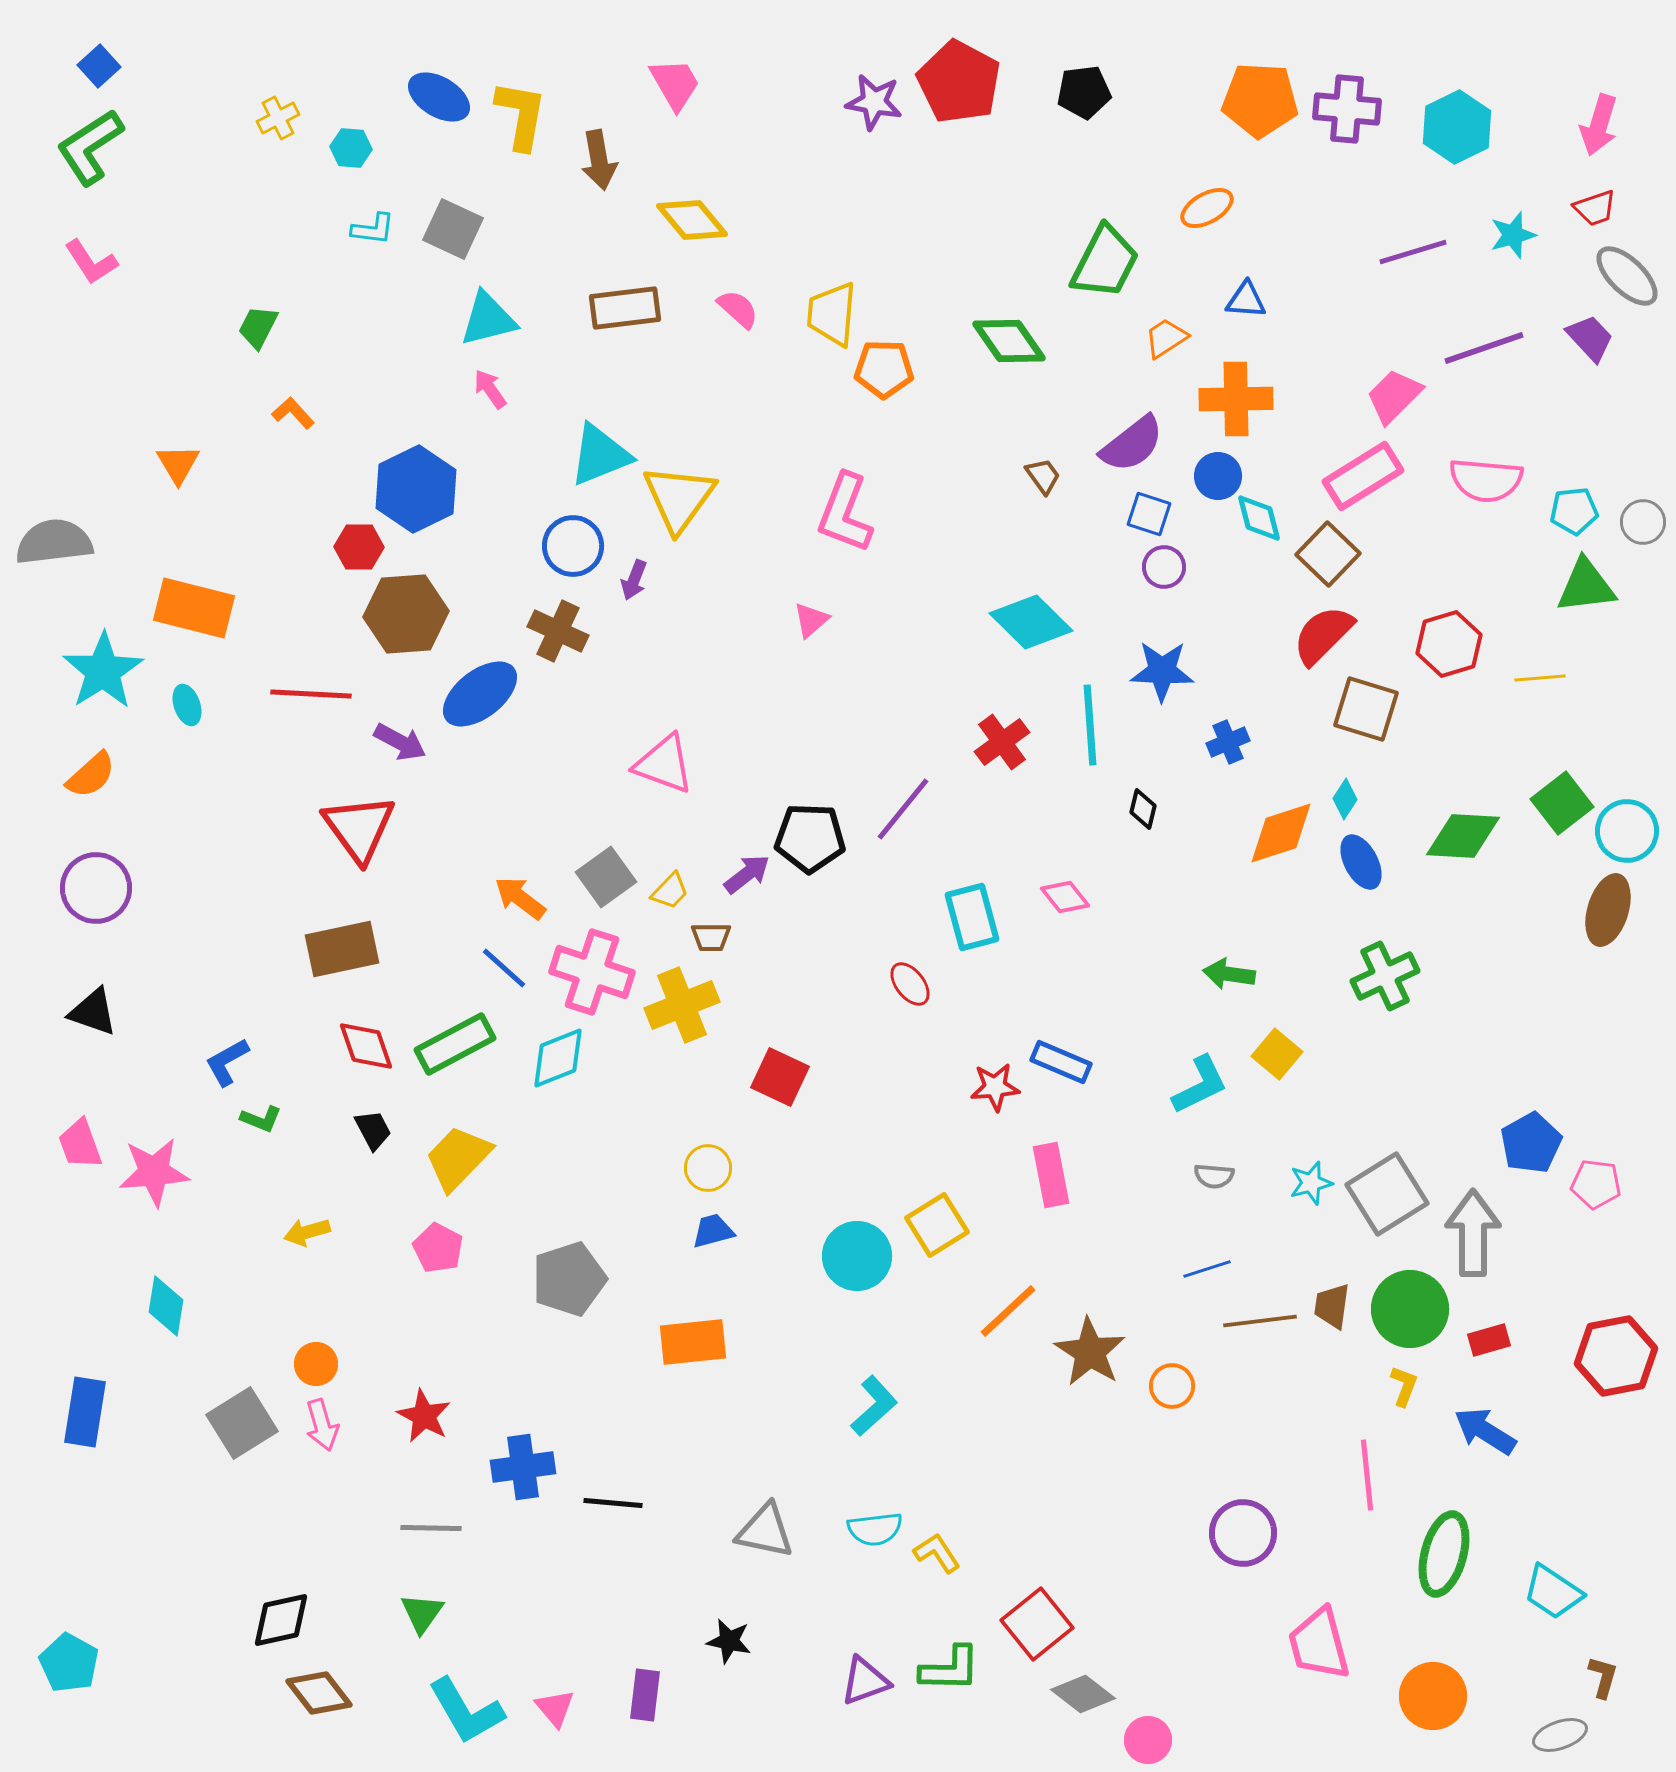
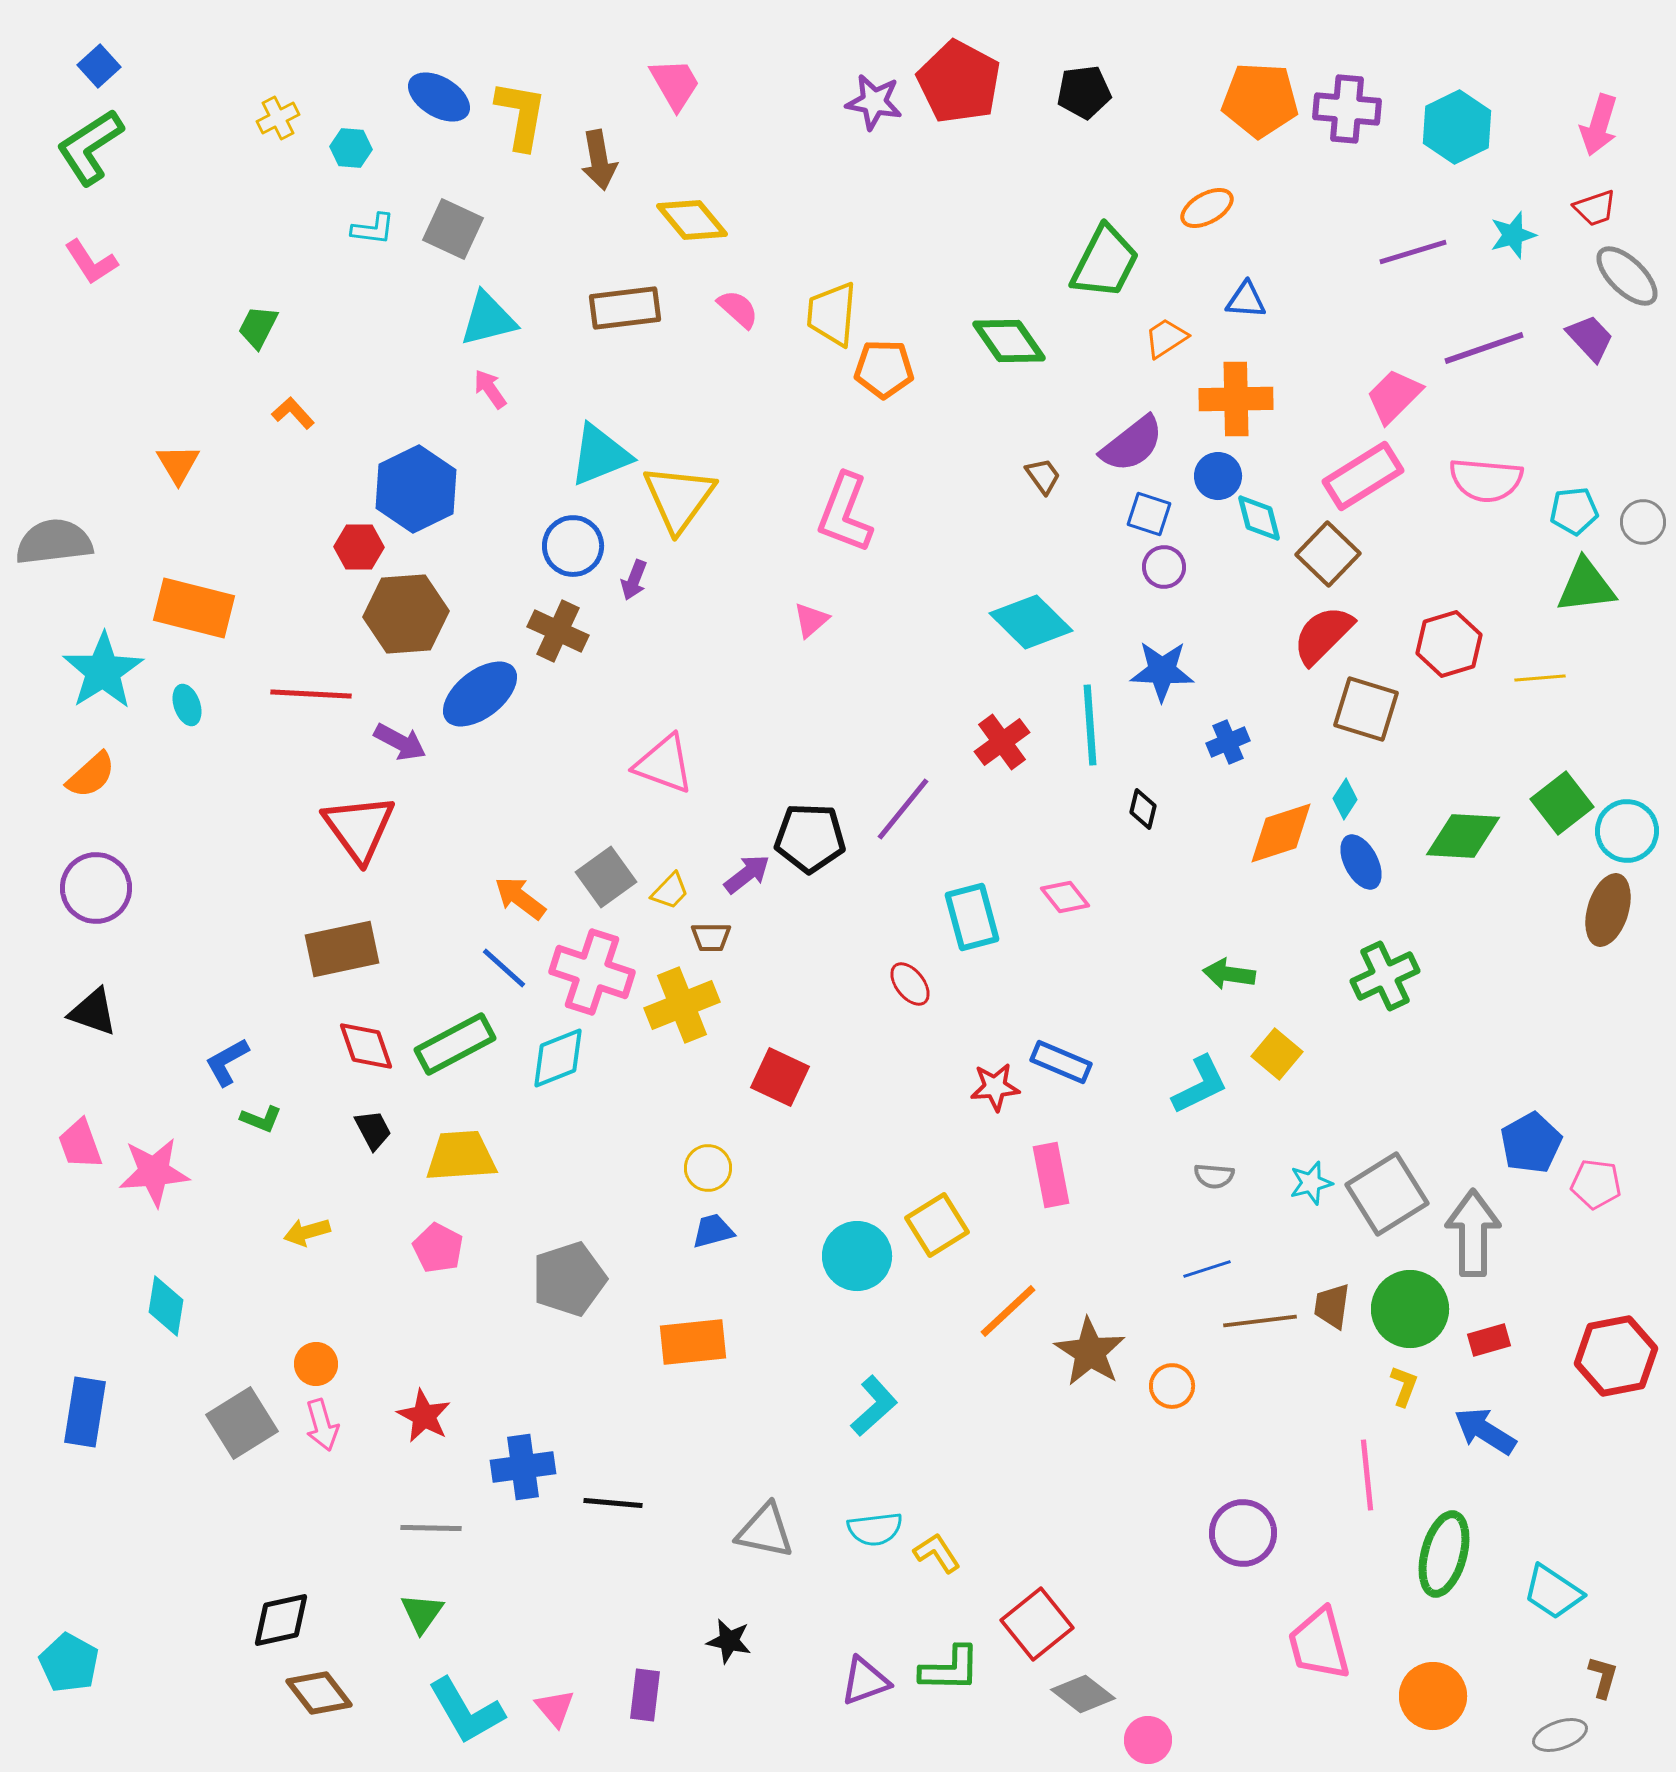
yellow trapezoid at (458, 1158): moved 3 px right, 2 px up; rotated 42 degrees clockwise
